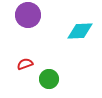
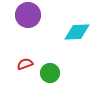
cyan diamond: moved 3 px left, 1 px down
green circle: moved 1 px right, 6 px up
